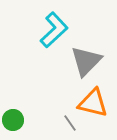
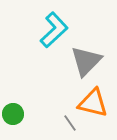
green circle: moved 6 px up
